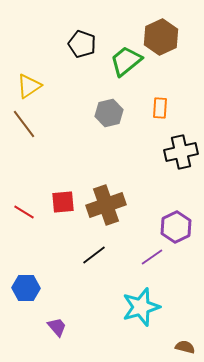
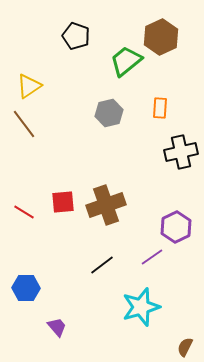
black pentagon: moved 6 px left, 8 px up
black line: moved 8 px right, 10 px down
brown semicircle: rotated 78 degrees counterclockwise
